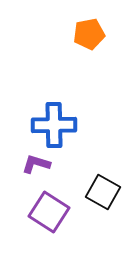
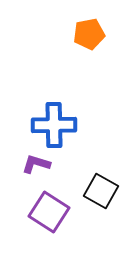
black square: moved 2 px left, 1 px up
